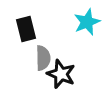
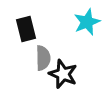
black star: moved 2 px right
